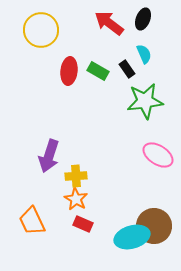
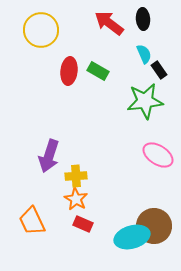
black ellipse: rotated 25 degrees counterclockwise
black rectangle: moved 32 px right, 1 px down
